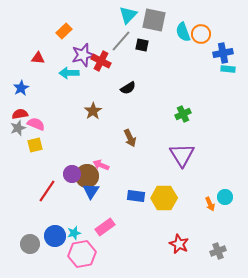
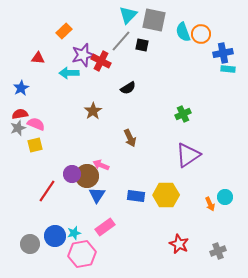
purple triangle: moved 6 px right; rotated 28 degrees clockwise
blue triangle: moved 6 px right, 4 px down
yellow hexagon: moved 2 px right, 3 px up
